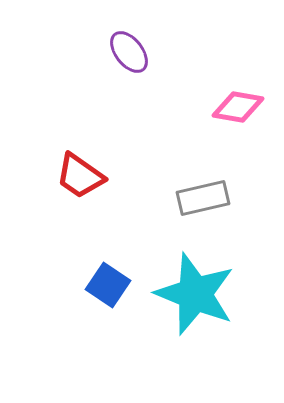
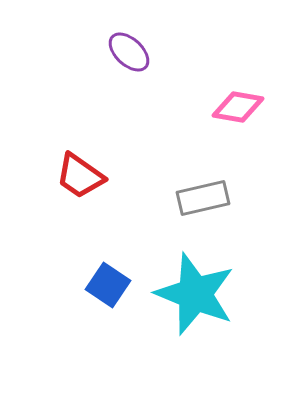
purple ellipse: rotated 9 degrees counterclockwise
